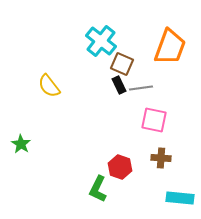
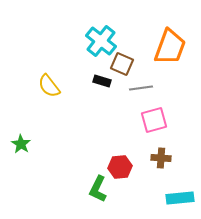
black rectangle: moved 17 px left, 4 px up; rotated 48 degrees counterclockwise
pink square: rotated 28 degrees counterclockwise
red hexagon: rotated 25 degrees counterclockwise
cyan rectangle: rotated 12 degrees counterclockwise
